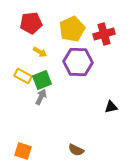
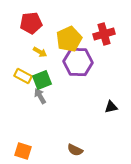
yellow pentagon: moved 3 px left, 10 px down
gray arrow: moved 1 px left, 1 px up; rotated 56 degrees counterclockwise
brown semicircle: moved 1 px left
